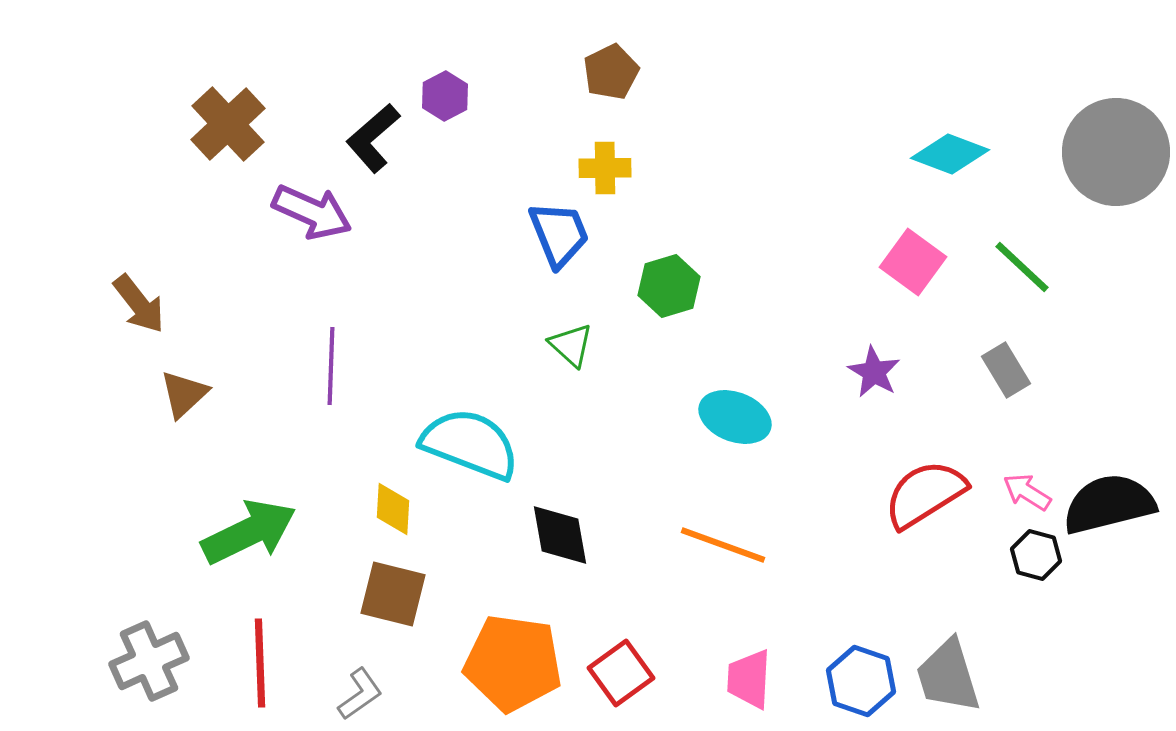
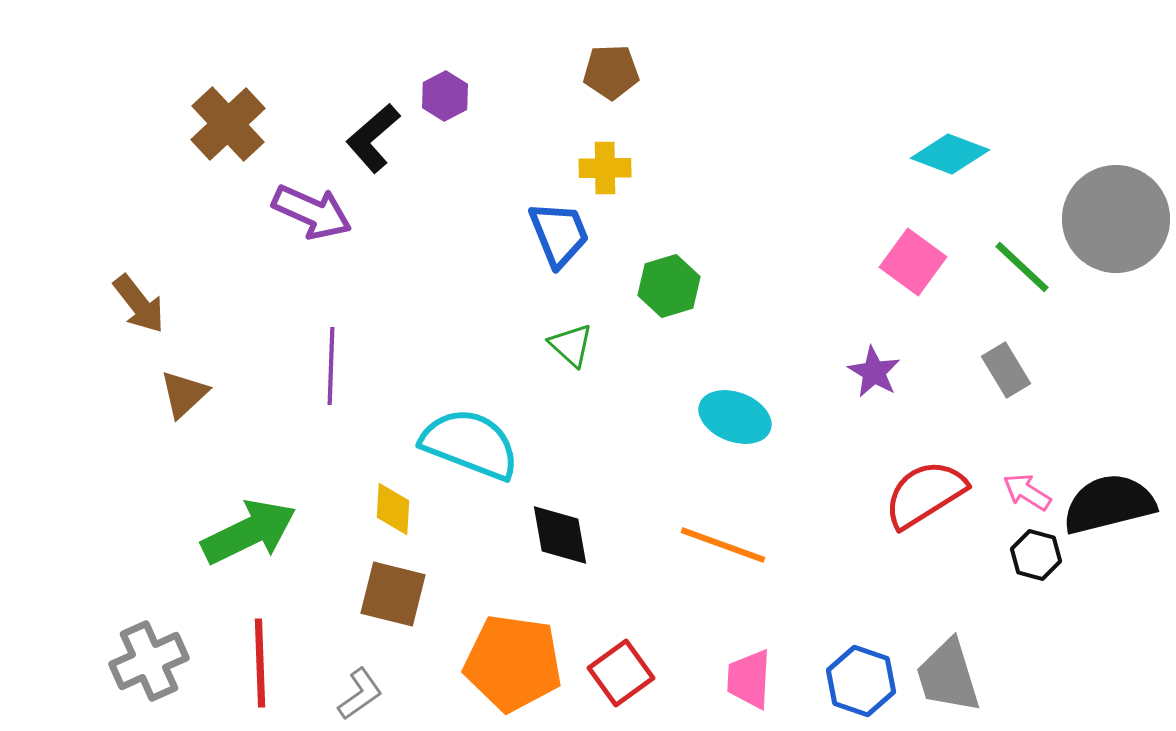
brown pentagon: rotated 24 degrees clockwise
gray circle: moved 67 px down
